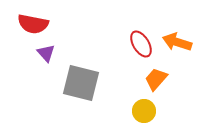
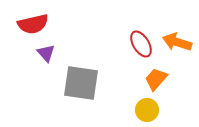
red semicircle: rotated 24 degrees counterclockwise
gray square: rotated 6 degrees counterclockwise
yellow circle: moved 3 px right, 1 px up
